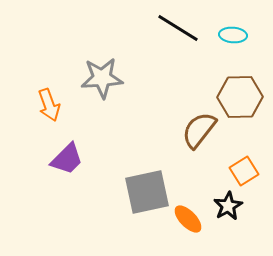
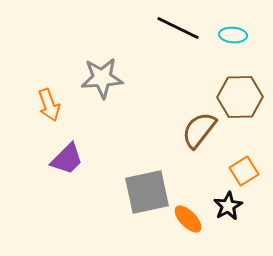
black line: rotated 6 degrees counterclockwise
